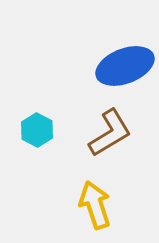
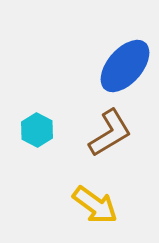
blue ellipse: rotated 28 degrees counterclockwise
yellow arrow: rotated 144 degrees clockwise
